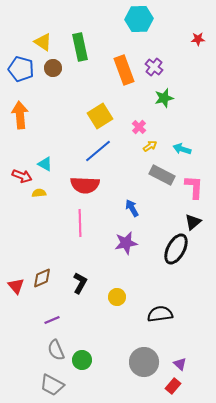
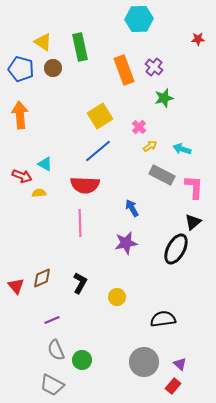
black semicircle: moved 3 px right, 5 px down
